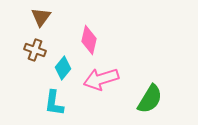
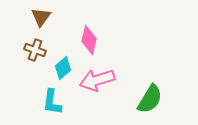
cyan diamond: rotated 10 degrees clockwise
pink arrow: moved 4 px left, 1 px down
cyan L-shape: moved 2 px left, 1 px up
